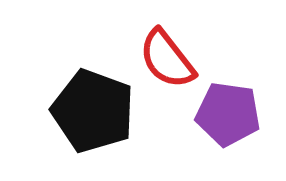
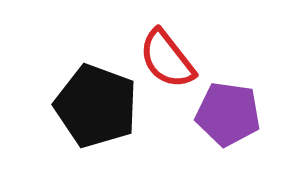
black pentagon: moved 3 px right, 5 px up
